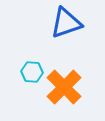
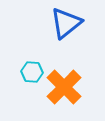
blue triangle: rotated 20 degrees counterclockwise
